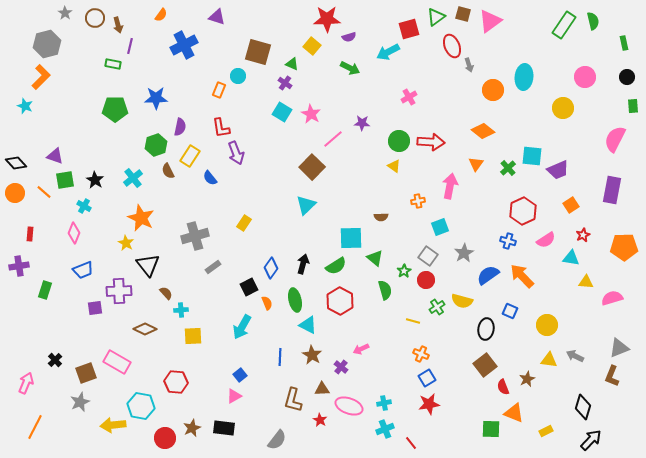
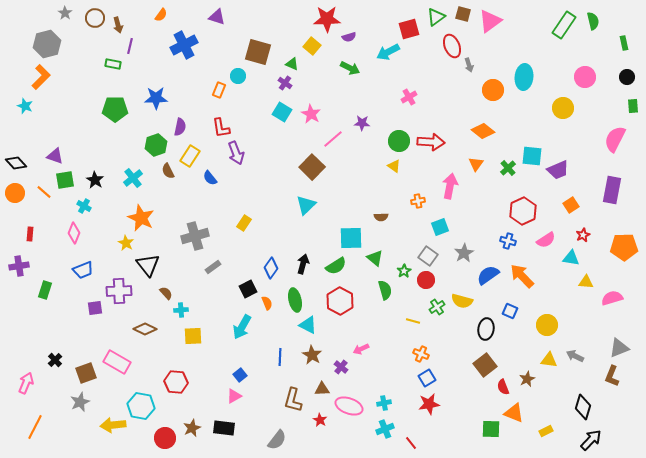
black square at (249, 287): moved 1 px left, 2 px down
